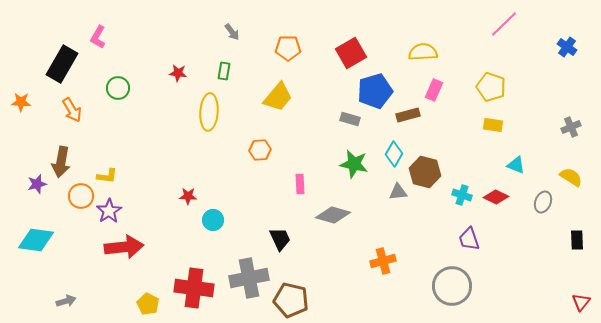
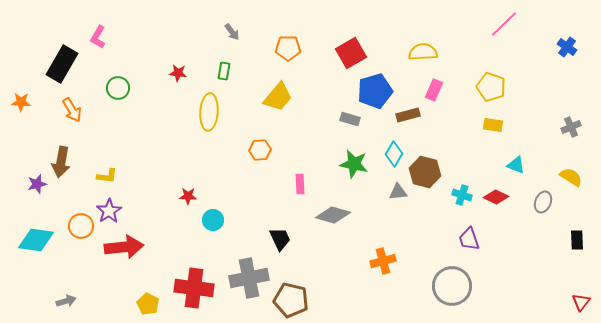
orange circle at (81, 196): moved 30 px down
